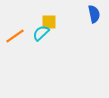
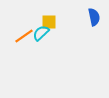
blue semicircle: moved 3 px down
orange line: moved 9 px right
